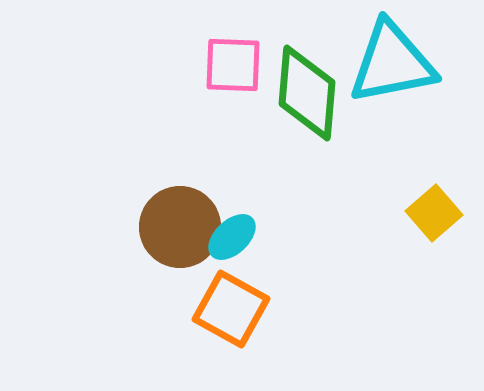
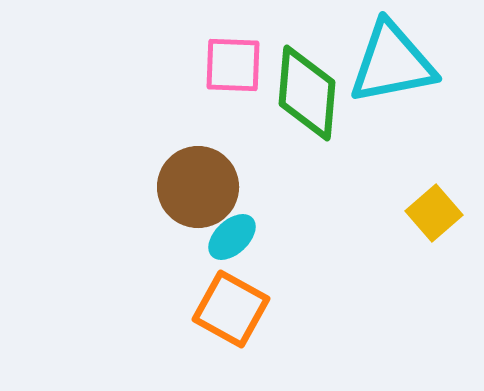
brown circle: moved 18 px right, 40 px up
